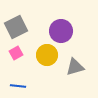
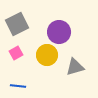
gray square: moved 1 px right, 3 px up
purple circle: moved 2 px left, 1 px down
